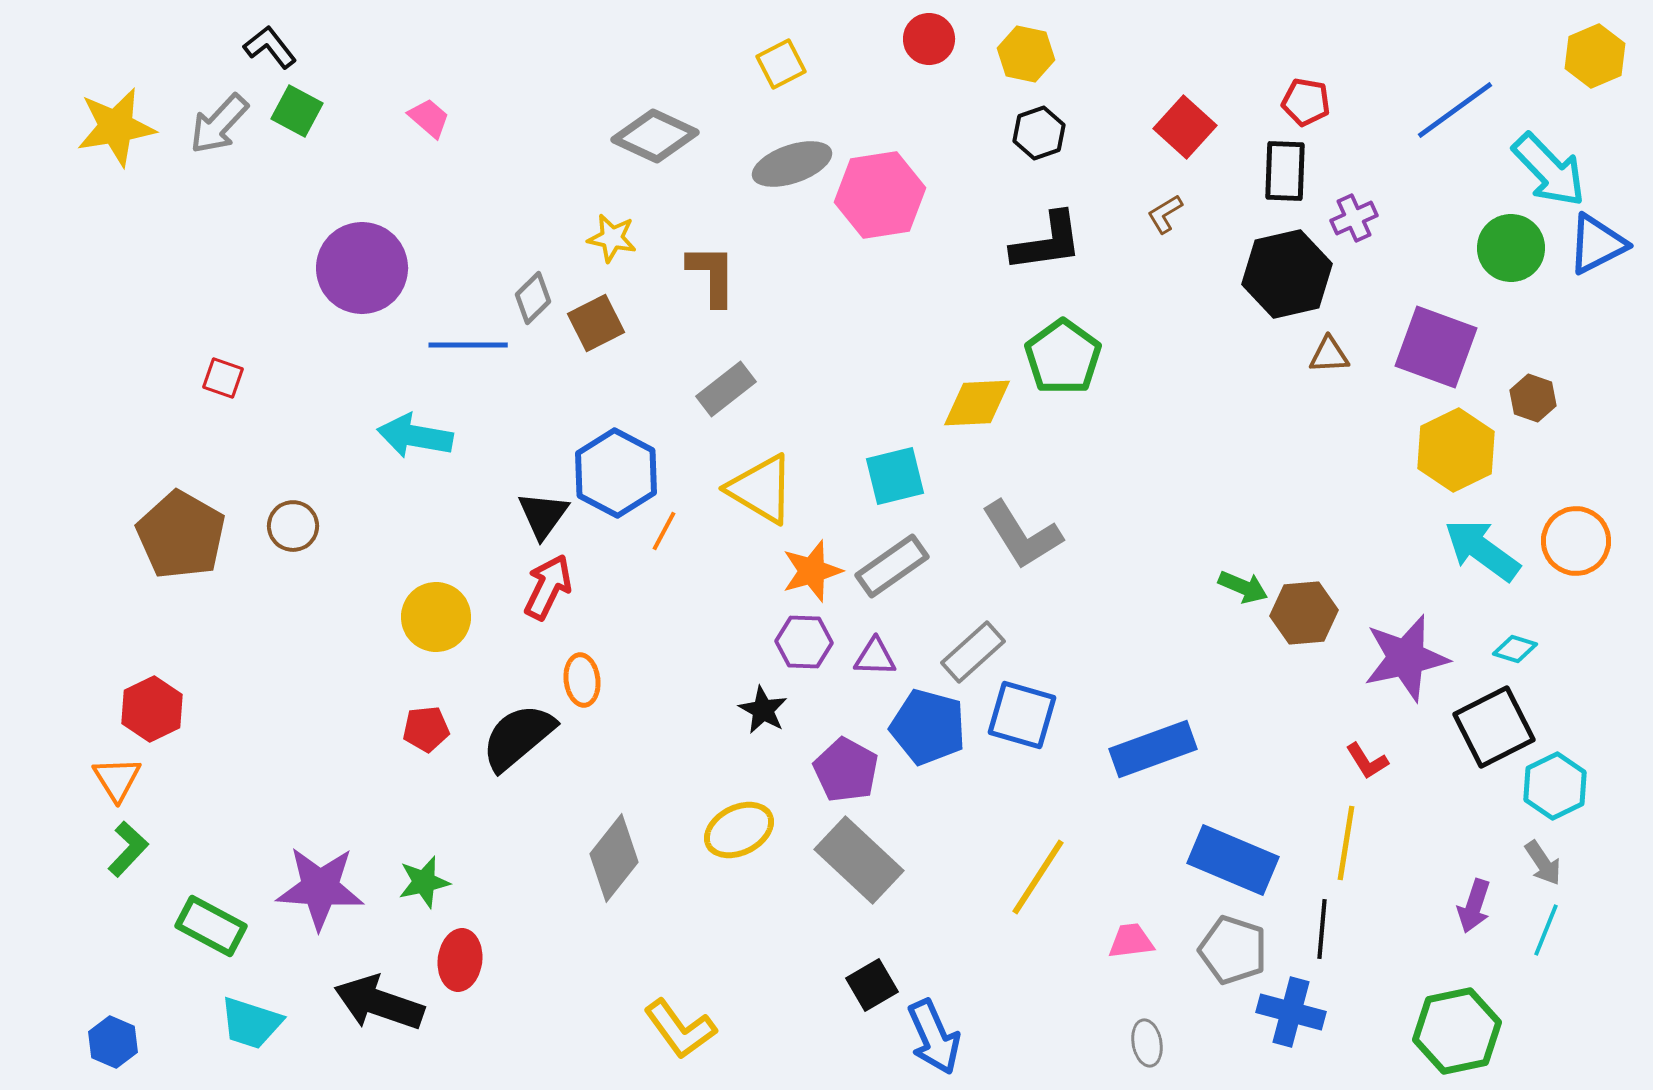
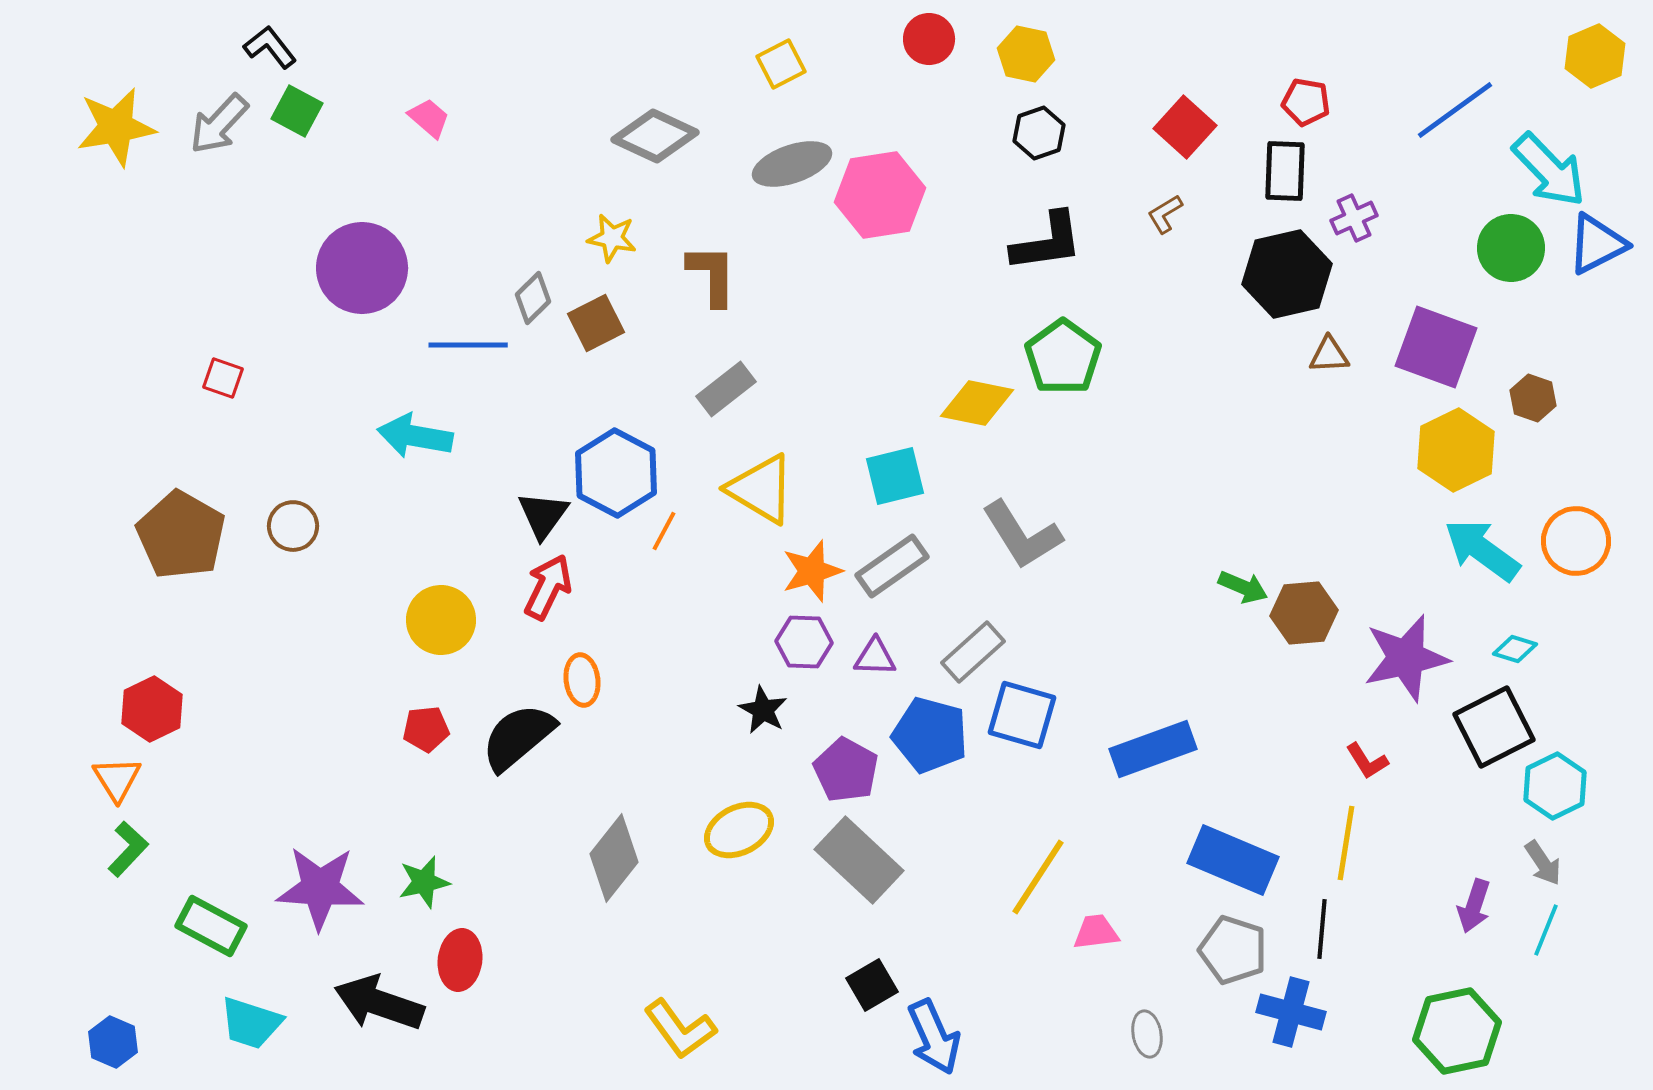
yellow diamond at (977, 403): rotated 14 degrees clockwise
yellow circle at (436, 617): moved 5 px right, 3 px down
blue pentagon at (928, 727): moved 2 px right, 8 px down
pink trapezoid at (1131, 941): moved 35 px left, 9 px up
gray ellipse at (1147, 1043): moved 9 px up
